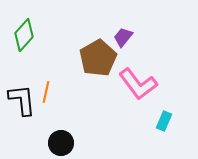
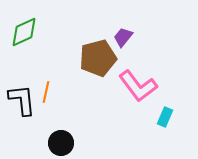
green diamond: moved 3 px up; rotated 24 degrees clockwise
brown pentagon: rotated 15 degrees clockwise
pink L-shape: moved 2 px down
cyan rectangle: moved 1 px right, 4 px up
